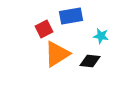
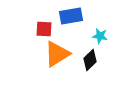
red square: rotated 30 degrees clockwise
cyan star: moved 1 px left
black diamond: moved 1 px up; rotated 50 degrees counterclockwise
